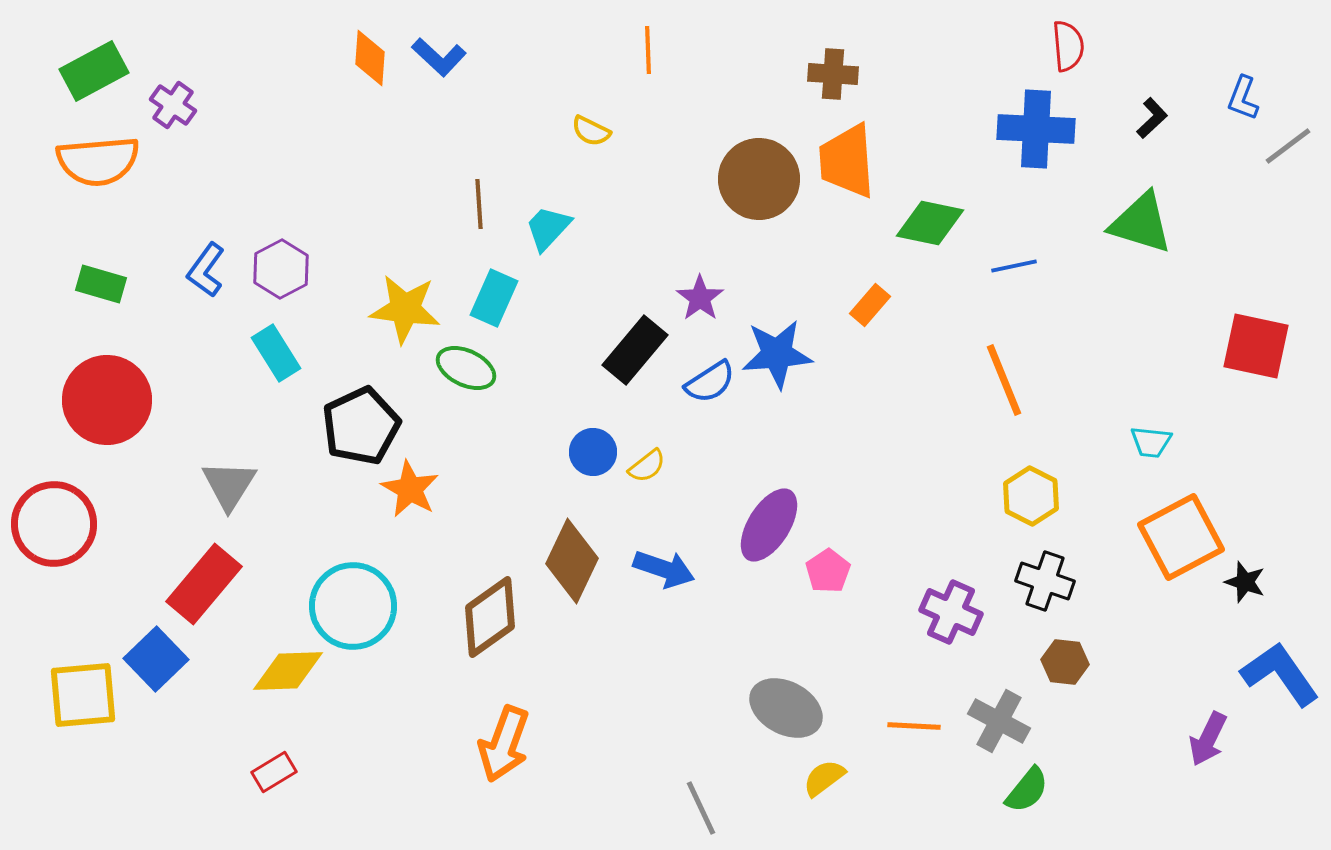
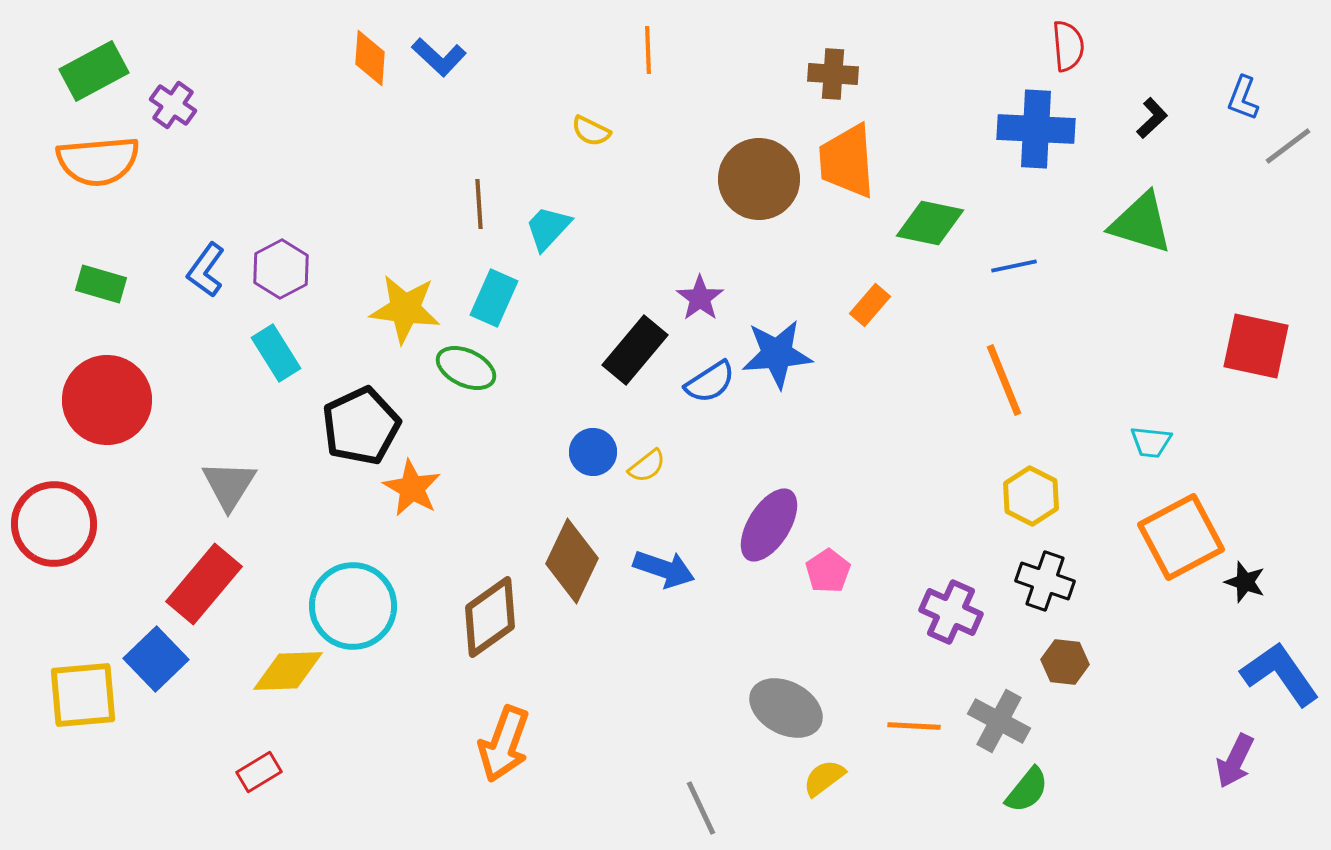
orange star at (410, 489): moved 2 px right, 1 px up
purple arrow at (1208, 739): moved 27 px right, 22 px down
red rectangle at (274, 772): moved 15 px left
